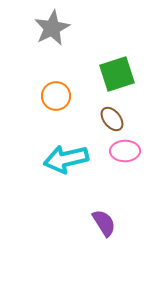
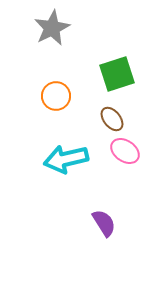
pink ellipse: rotated 36 degrees clockwise
